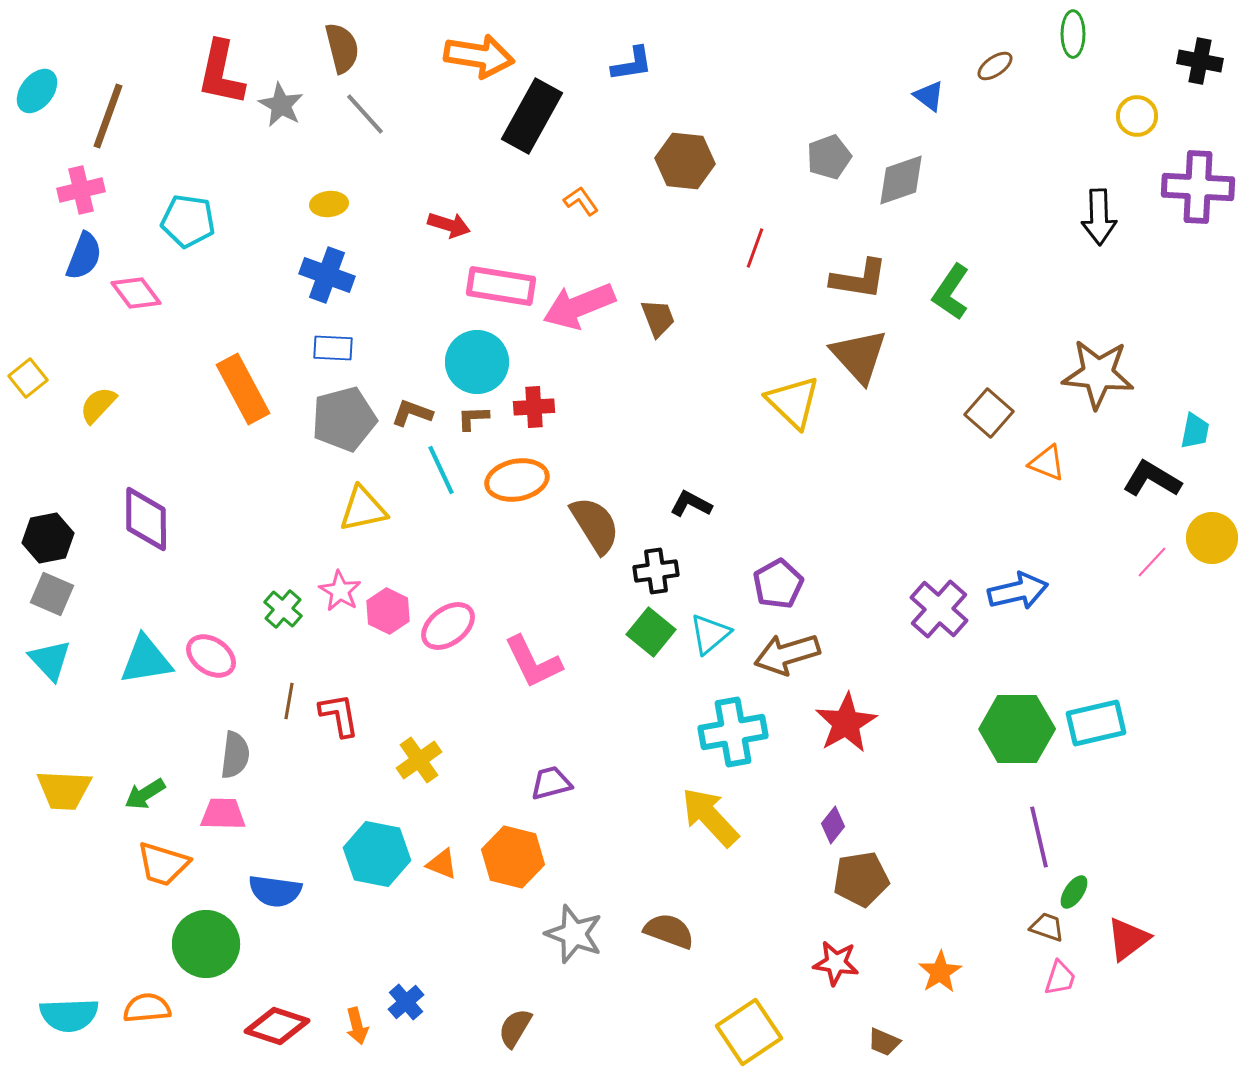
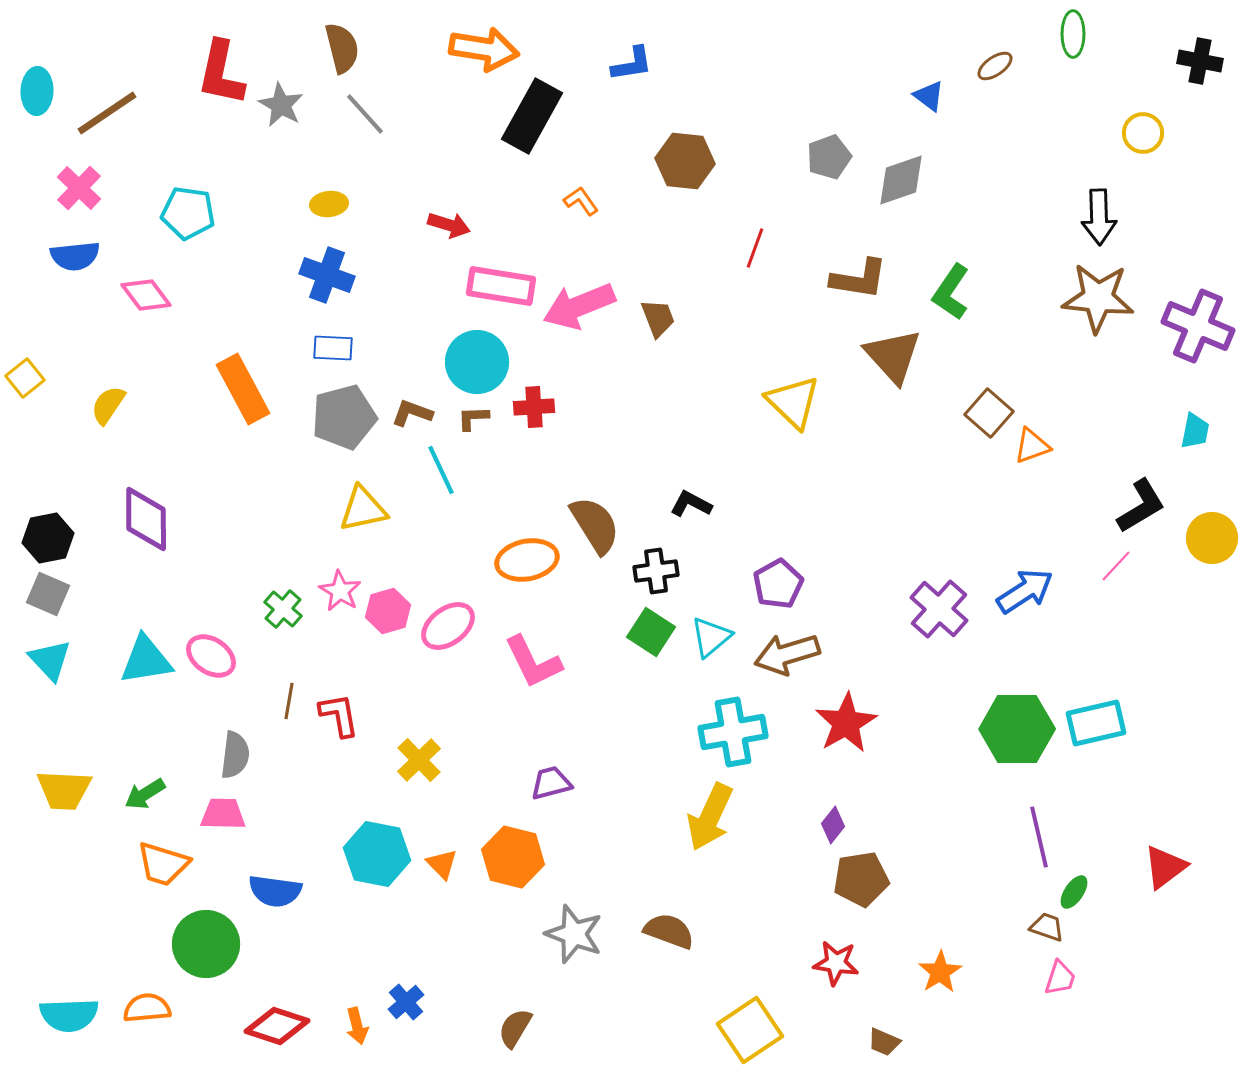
orange arrow at (479, 56): moved 5 px right, 7 px up
cyan ellipse at (37, 91): rotated 36 degrees counterclockwise
brown line at (108, 116): moved 1 px left, 3 px up; rotated 36 degrees clockwise
yellow circle at (1137, 116): moved 6 px right, 17 px down
purple cross at (1198, 187): moved 139 px down; rotated 20 degrees clockwise
pink cross at (81, 190): moved 2 px left, 2 px up; rotated 33 degrees counterclockwise
cyan pentagon at (188, 221): moved 8 px up
blue semicircle at (84, 256): moved 9 px left; rotated 63 degrees clockwise
pink diamond at (136, 293): moved 10 px right, 2 px down
brown triangle at (859, 356): moved 34 px right
brown star at (1098, 374): moved 76 px up
yellow square at (28, 378): moved 3 px left
yellow semicircle at (98, 405): moved 10 px right; rotated 9 degrees counterclockwise
gray pentagon at (344, 419): moved 2 px up
orange triangle at (1047, 463): moved 15 px left, 17 px up; rotated 42 degrees counterclockwise
black L-shape at (1152, 479): moved 11 px left, 27 px down; rotated 118 degrees clockwise
orange ellipse at (517, 480): moved 10 px right, 80 px down
pink line at (1152, 562): moved 36 px left, 4 px down
blue arrow at (1018, 591): moved 7 px right; rotated 20 degrees counterclockwise
gray square at (52, 594): moved 4 px left
pink hexagon at (388, 611): rotated 18 degrees clockwise
green square at (651, 632): rotated 6 degrees counterclockwise
cyan triangle at (710, 634): moved 1 px right, 3 px down
yellow cross at (419, 760): rotated 9 degrees counterclockwise
yellow arrow at (710, 817): rotated 112 degrees counterclockwise
orange triangle at (442, 864): rotated 24 degrees clockwise
red triangle at (1128, 939): moved 37 px right, 72 px up
yellow square at (749, 1032): moved 1 px right, 2 px up
